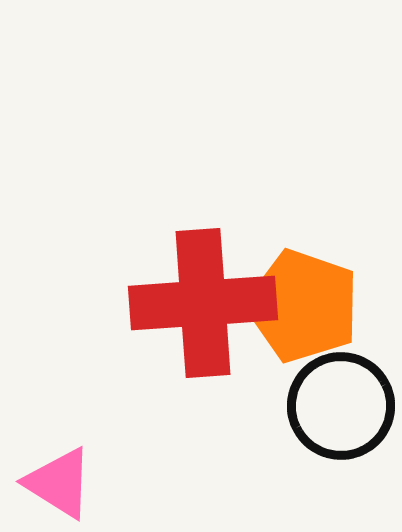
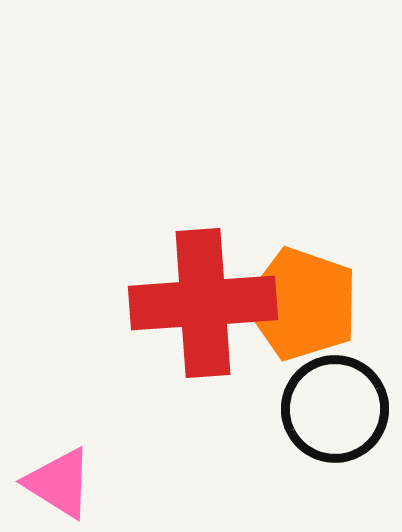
orange pentagon: moved 1 px left, 2 px up
black circle: moved 6 px left, 3 px down
